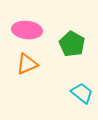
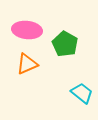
green pentagon: moved 7 px left
